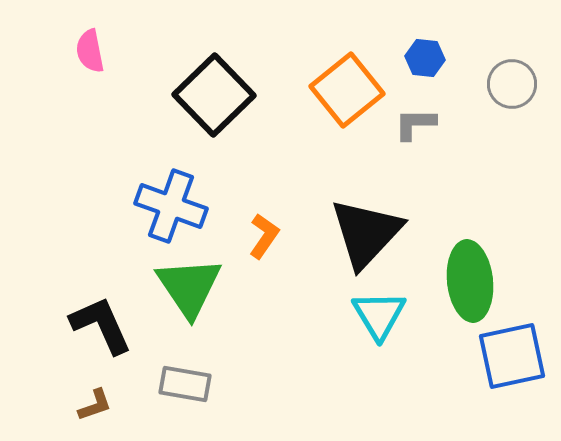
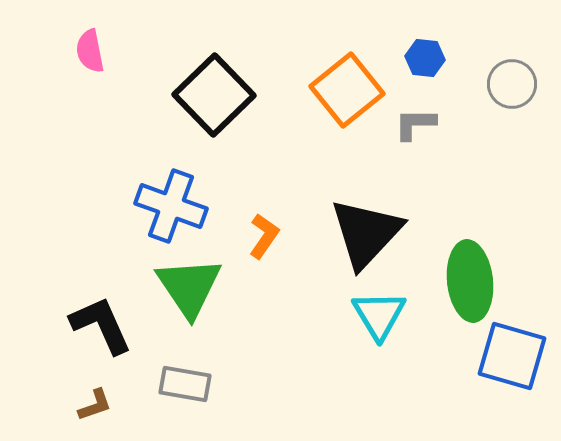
blue square: rotated 28 degrees clockwise
